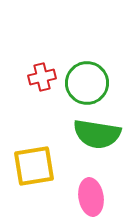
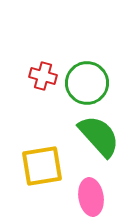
red cross: moved 1 px right, 1 px up; rotated 28 degrees clockwise
green semicircle: moved 2 px right, 2 px down; rotated 141 degrees counterclockwise
yellow square: moved 8 px right
